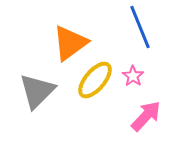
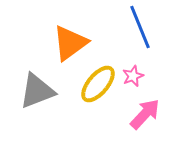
pink star: rotated 15 degrees clockwise
yellow ellipse: moved 3 px right, 4 px down
gray triangle: rotated 24 degrees clockwise
pink arrow: moved 1 px left, 2 px up
